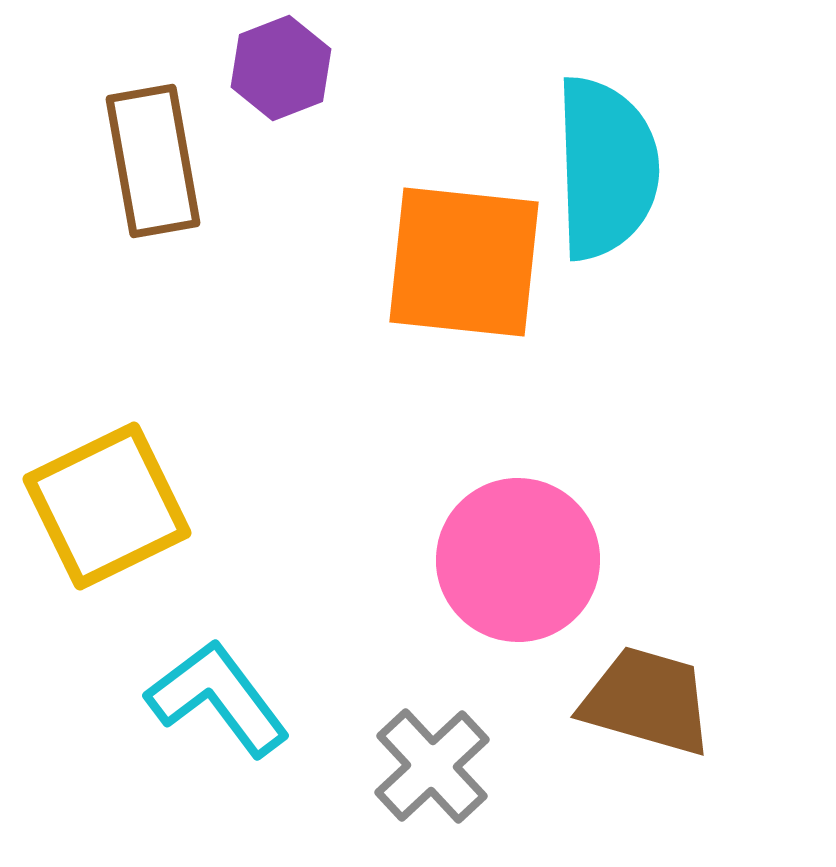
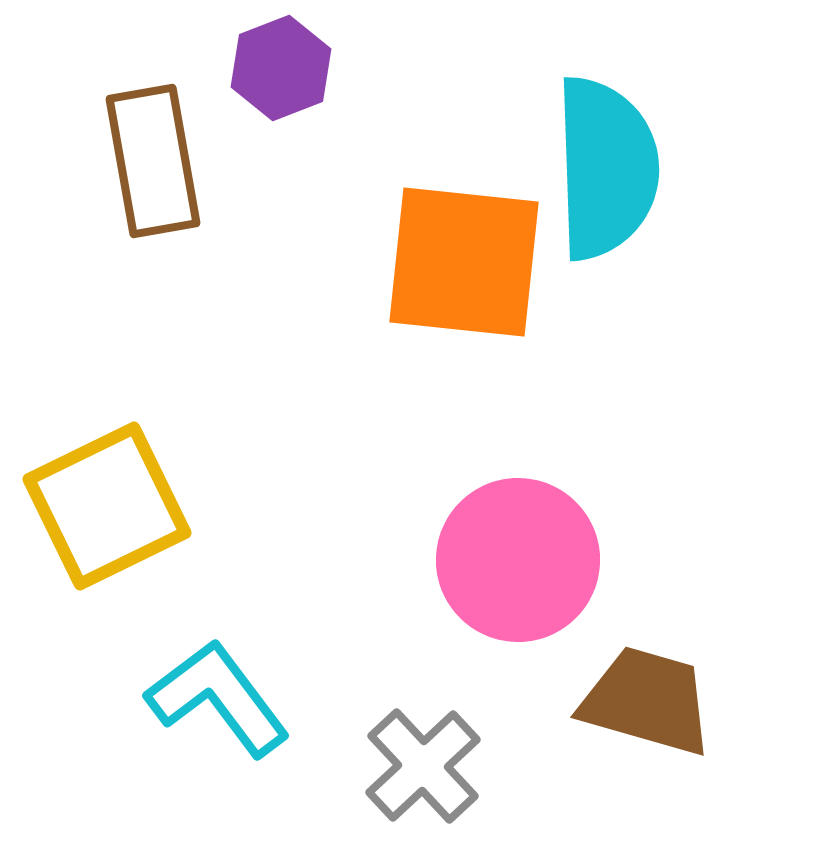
gray cross: moved 9 px left
